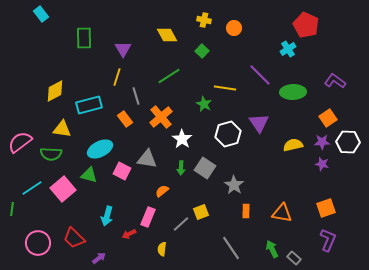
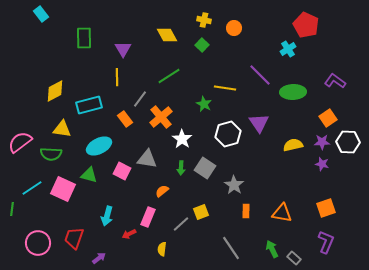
green square at (202, 51): moved 6 px up
yellow line at (117, 77): rotated 18 degrees counterclockwise
gray line at (136, 96): moved 4 px right, 3 px down; rotated 54 degrees clockwise
cyan ellipse at (100, 149): moved 1 px left, 3 px up
pink square at (63, 189): rotated 25 degrees counterclockwise
red trapezoid at (74, 238): rotated 65 degrees clockwise
purple L-shape at (328, 240): moved 2 px left, 2 px down
